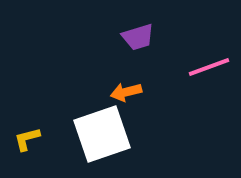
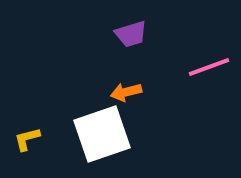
purple trapezoid: moved 7 px left, 3 px up
